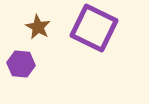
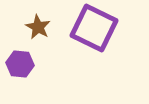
purple hexagon: moved 1 px left
